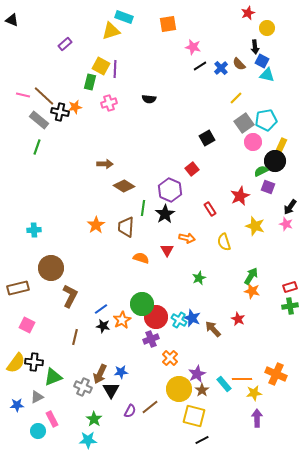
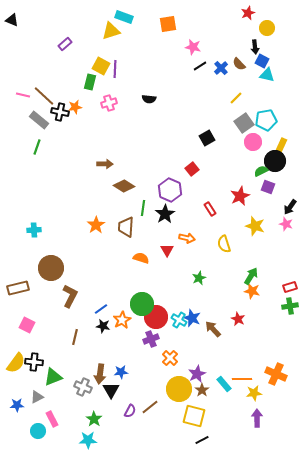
yellow semicircle at (224, 242): moved 2 px down
brown arrow at (100, 374): rotated 18 degrees counterclockwise
